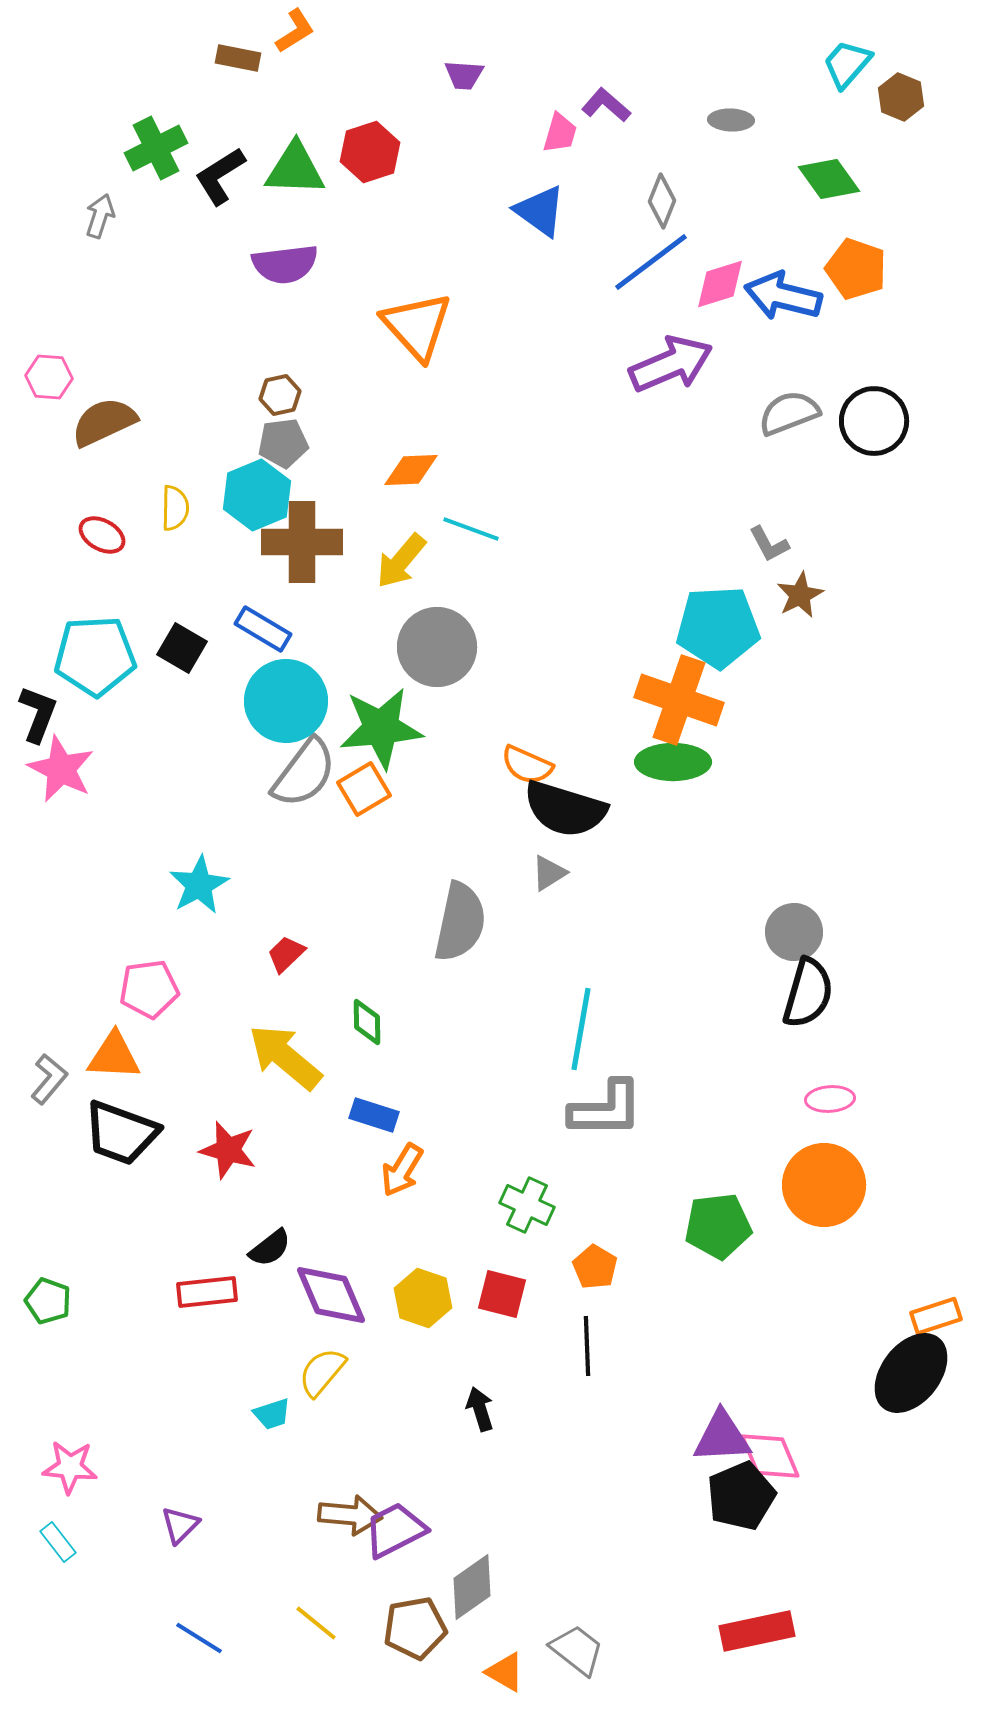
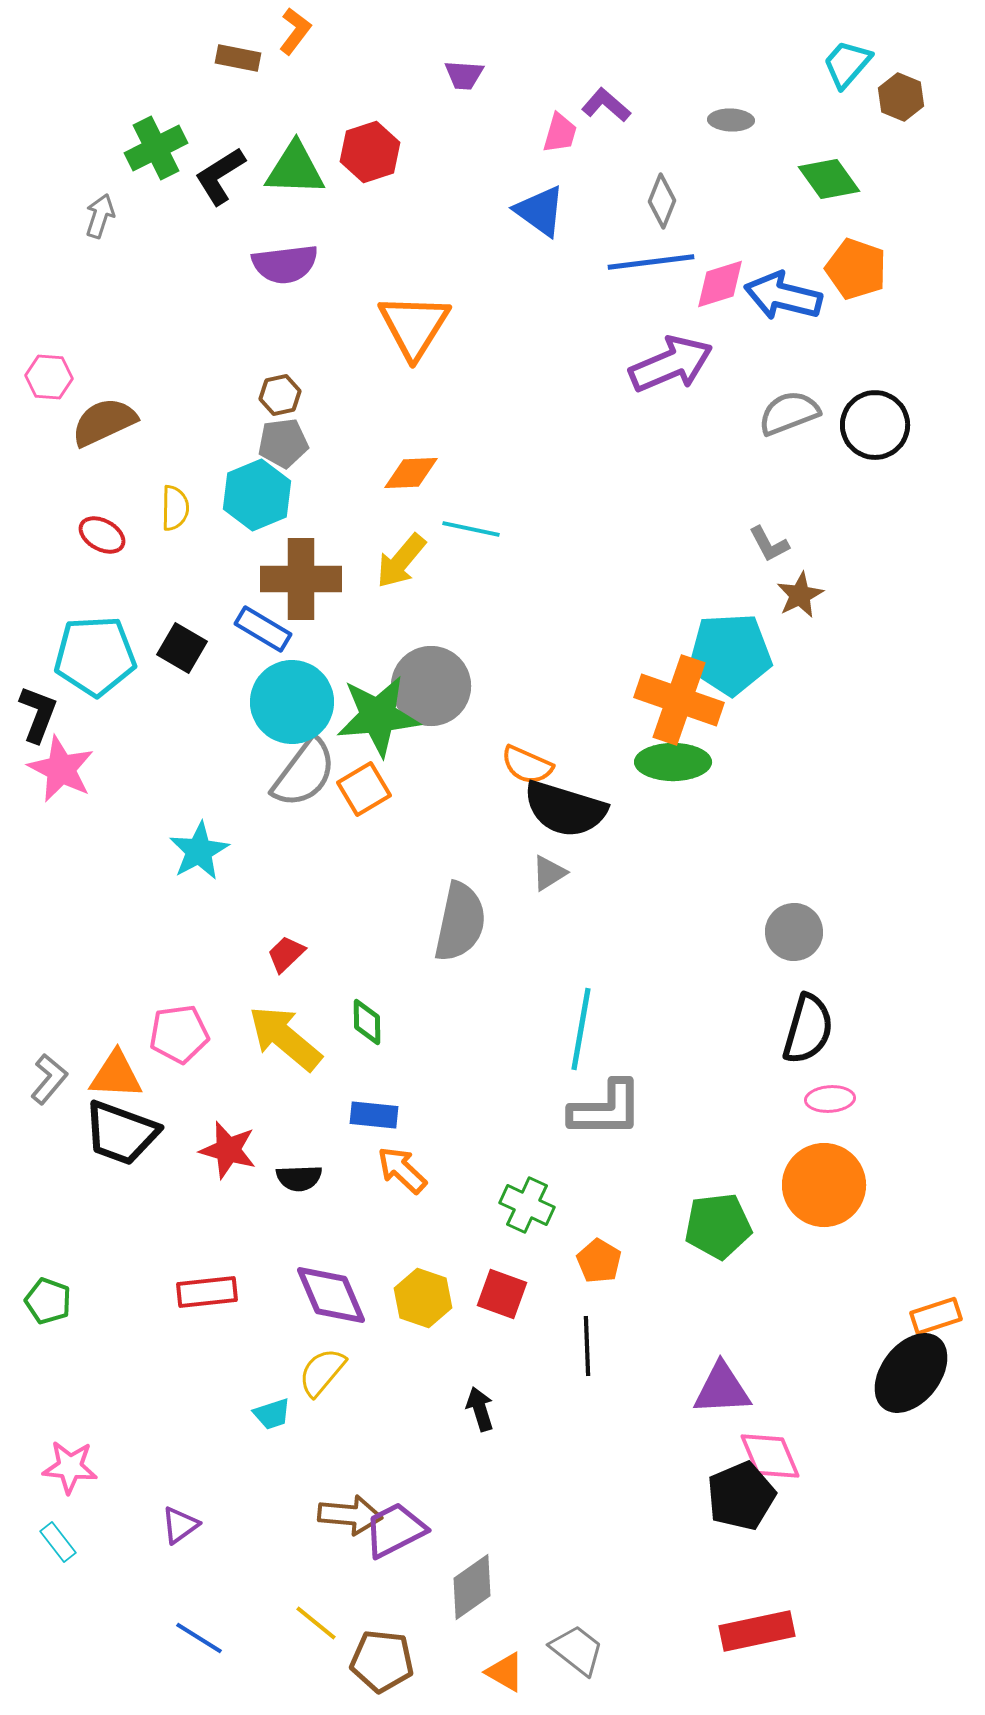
orange L-shape at (295, 31): rotated 21 degrees counterclockwise
blue line at (651, 262): rotated 30 degrees clockwise
orange triangle at (417, 326): moved 3 px left; rotated 14 degrees clockwise
black circle at (874, 421): moved 1 px right, 4 px down
orange diamond at (411, 470): moved 3 px down
cyan line at (471, 529): rotated 8 degrees counterclockwise
brown cross at (302, 542): moved 1 px left, 37 px down
cyan pentagon at (718, 627): moved 12 px right, 27 px down
gray circle at (437, 647): moved 6 px left, 39 px down
cyan circle at (286, 701): moved 6 px right, 1 px down
green star at (381, 728): moved 3 px left, 12 px up
cyan star at (199, 885): moved 34 px up
pink pentagon at (149, 989): moved 30 px right, 45 px down
black semicircle at (808, 993): moved 36 px down
orange triangle at (114, 1056): moved 2 px right, 19 px down
yellow arrow at (285, 1057): moved 19 px up
blue rectangle at (374, 1115): rotated 12 degrees counterclockwise
orange arrow at (402, 1170): rotated 102 degrees clockwise
black semicircle at (270, 1248): moved 29 px right, 70 px up; rotated 36 degrees clockwise
orange pentagon at (595, 1267): moved 4 px right, 6 px up
red square at (502, 1294): rotated 6 degrees clockwise
purple triangle at (722, 1437): moved 48 px up
purple triangle at (180, 1525): rotated 9 degrees clockwise
brown pentagon at (415, 1628): moved 33 px left, 33 px down; rotated 16 degrees clockwise
